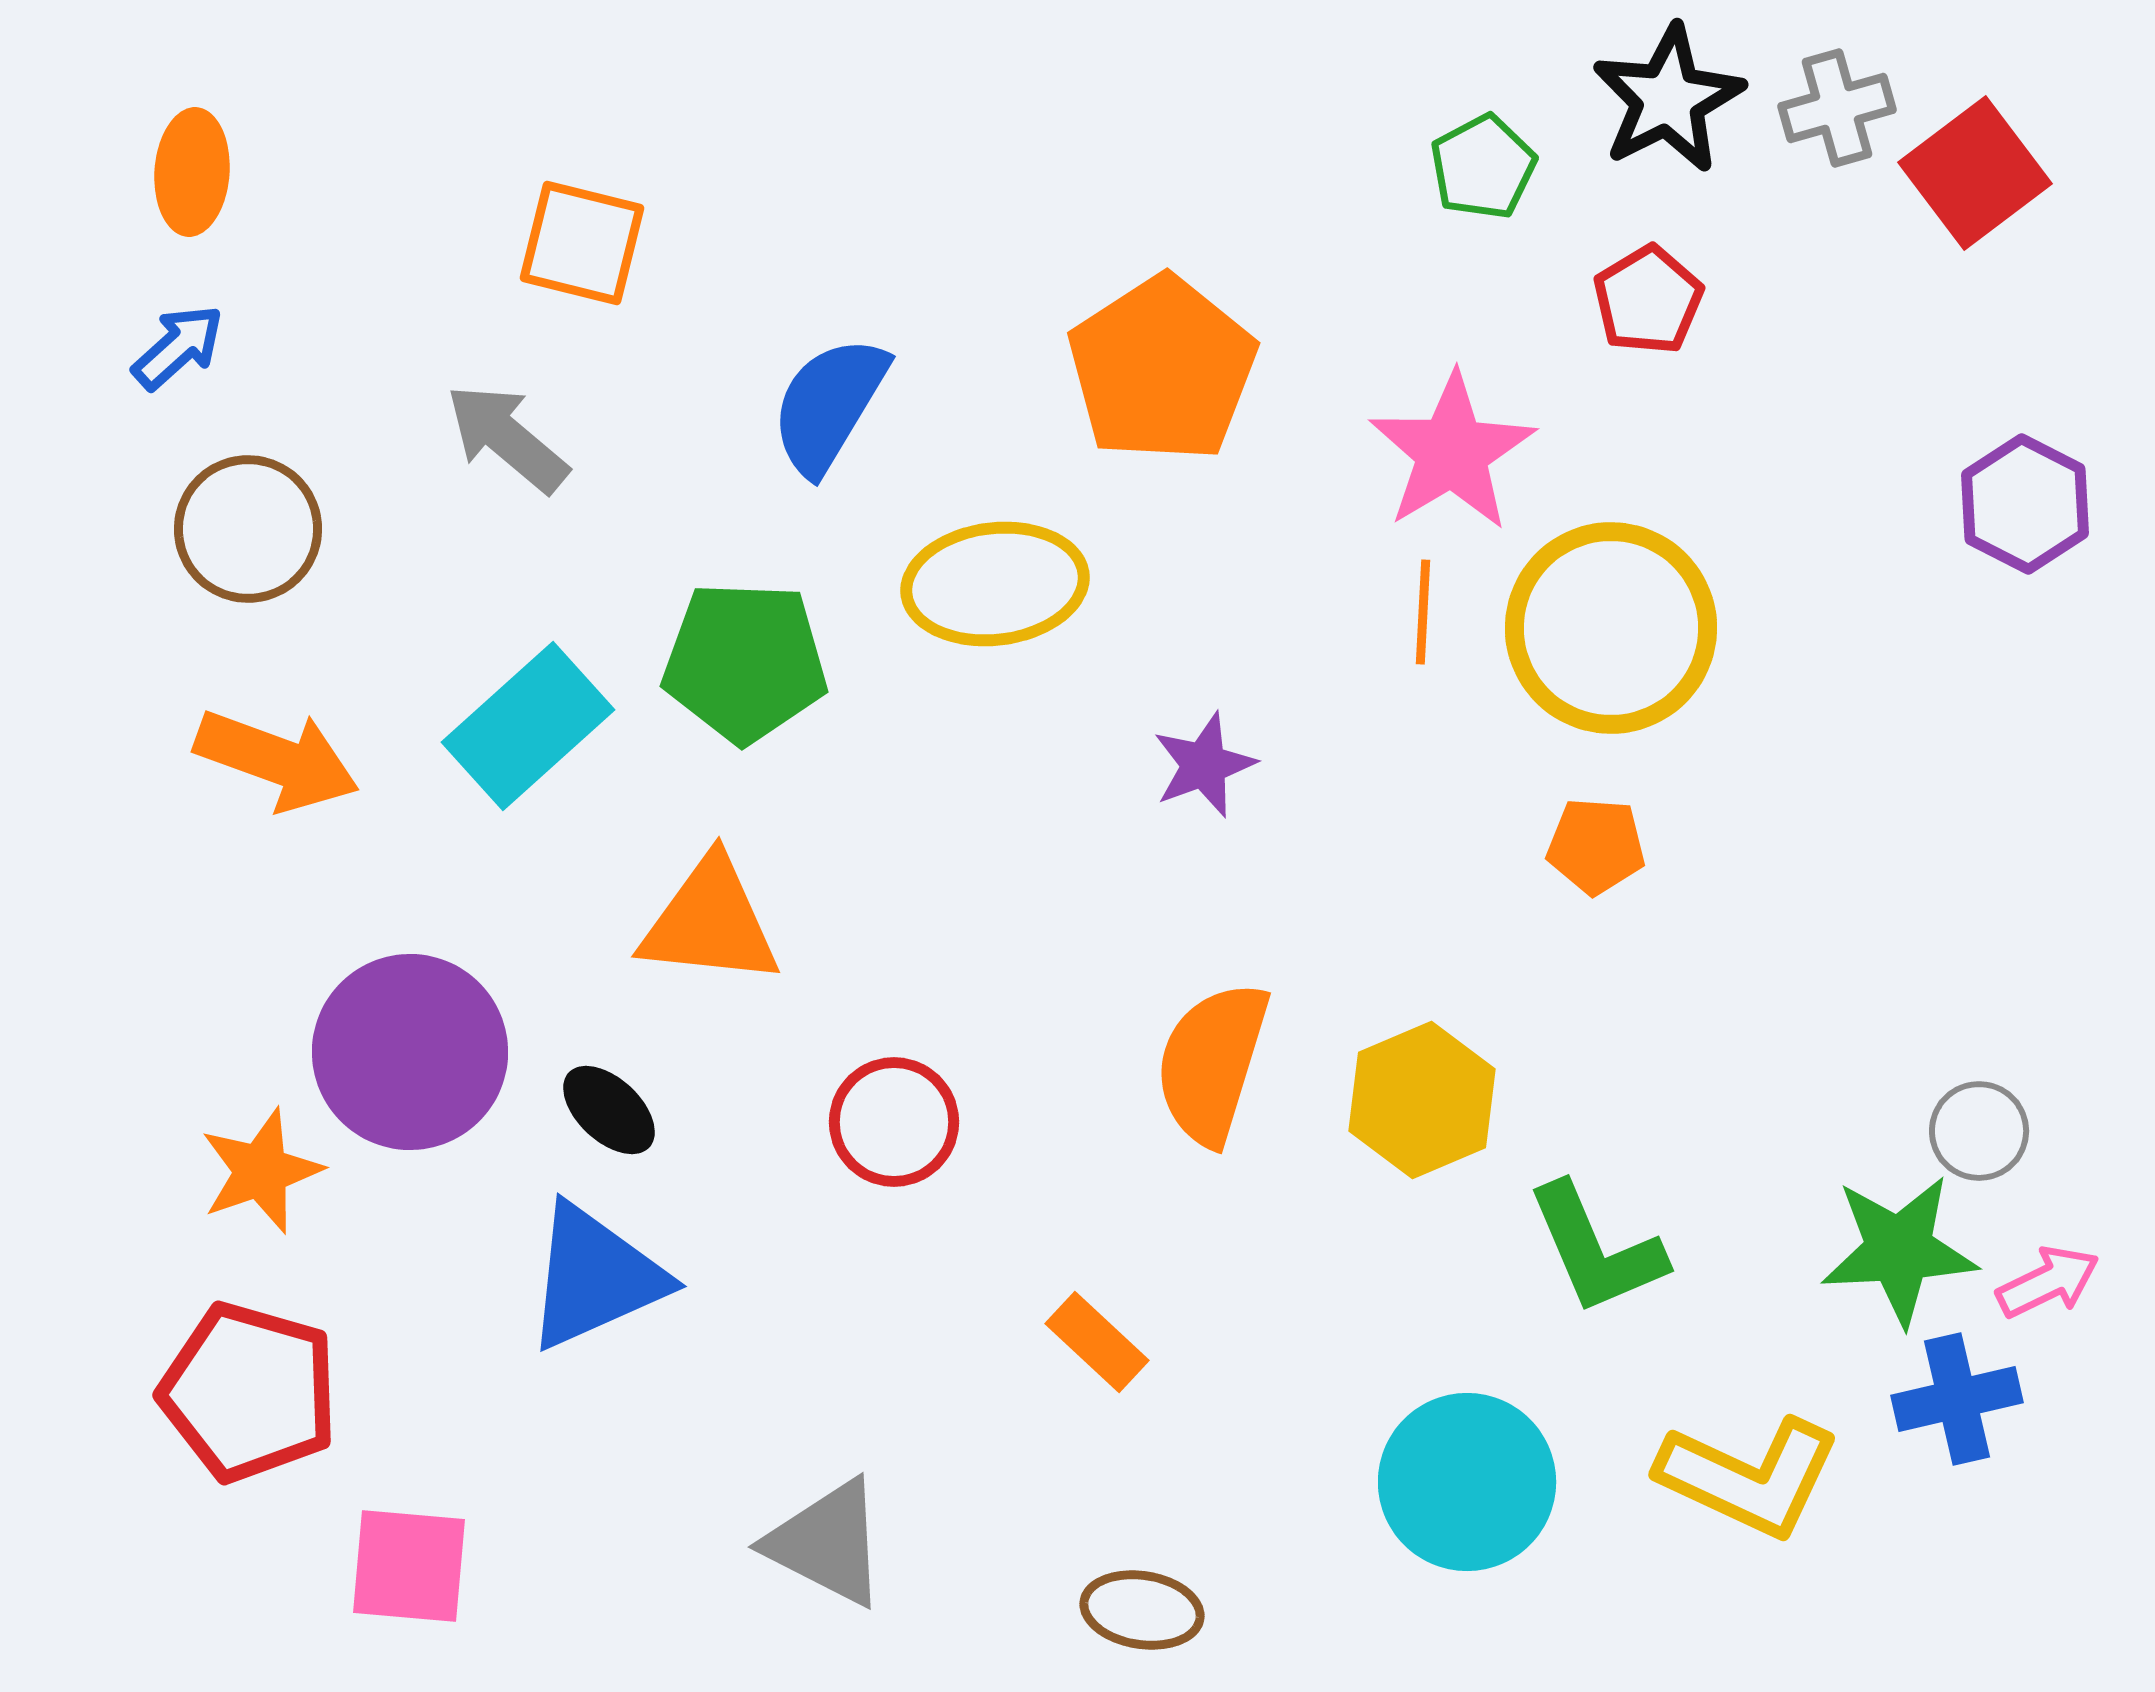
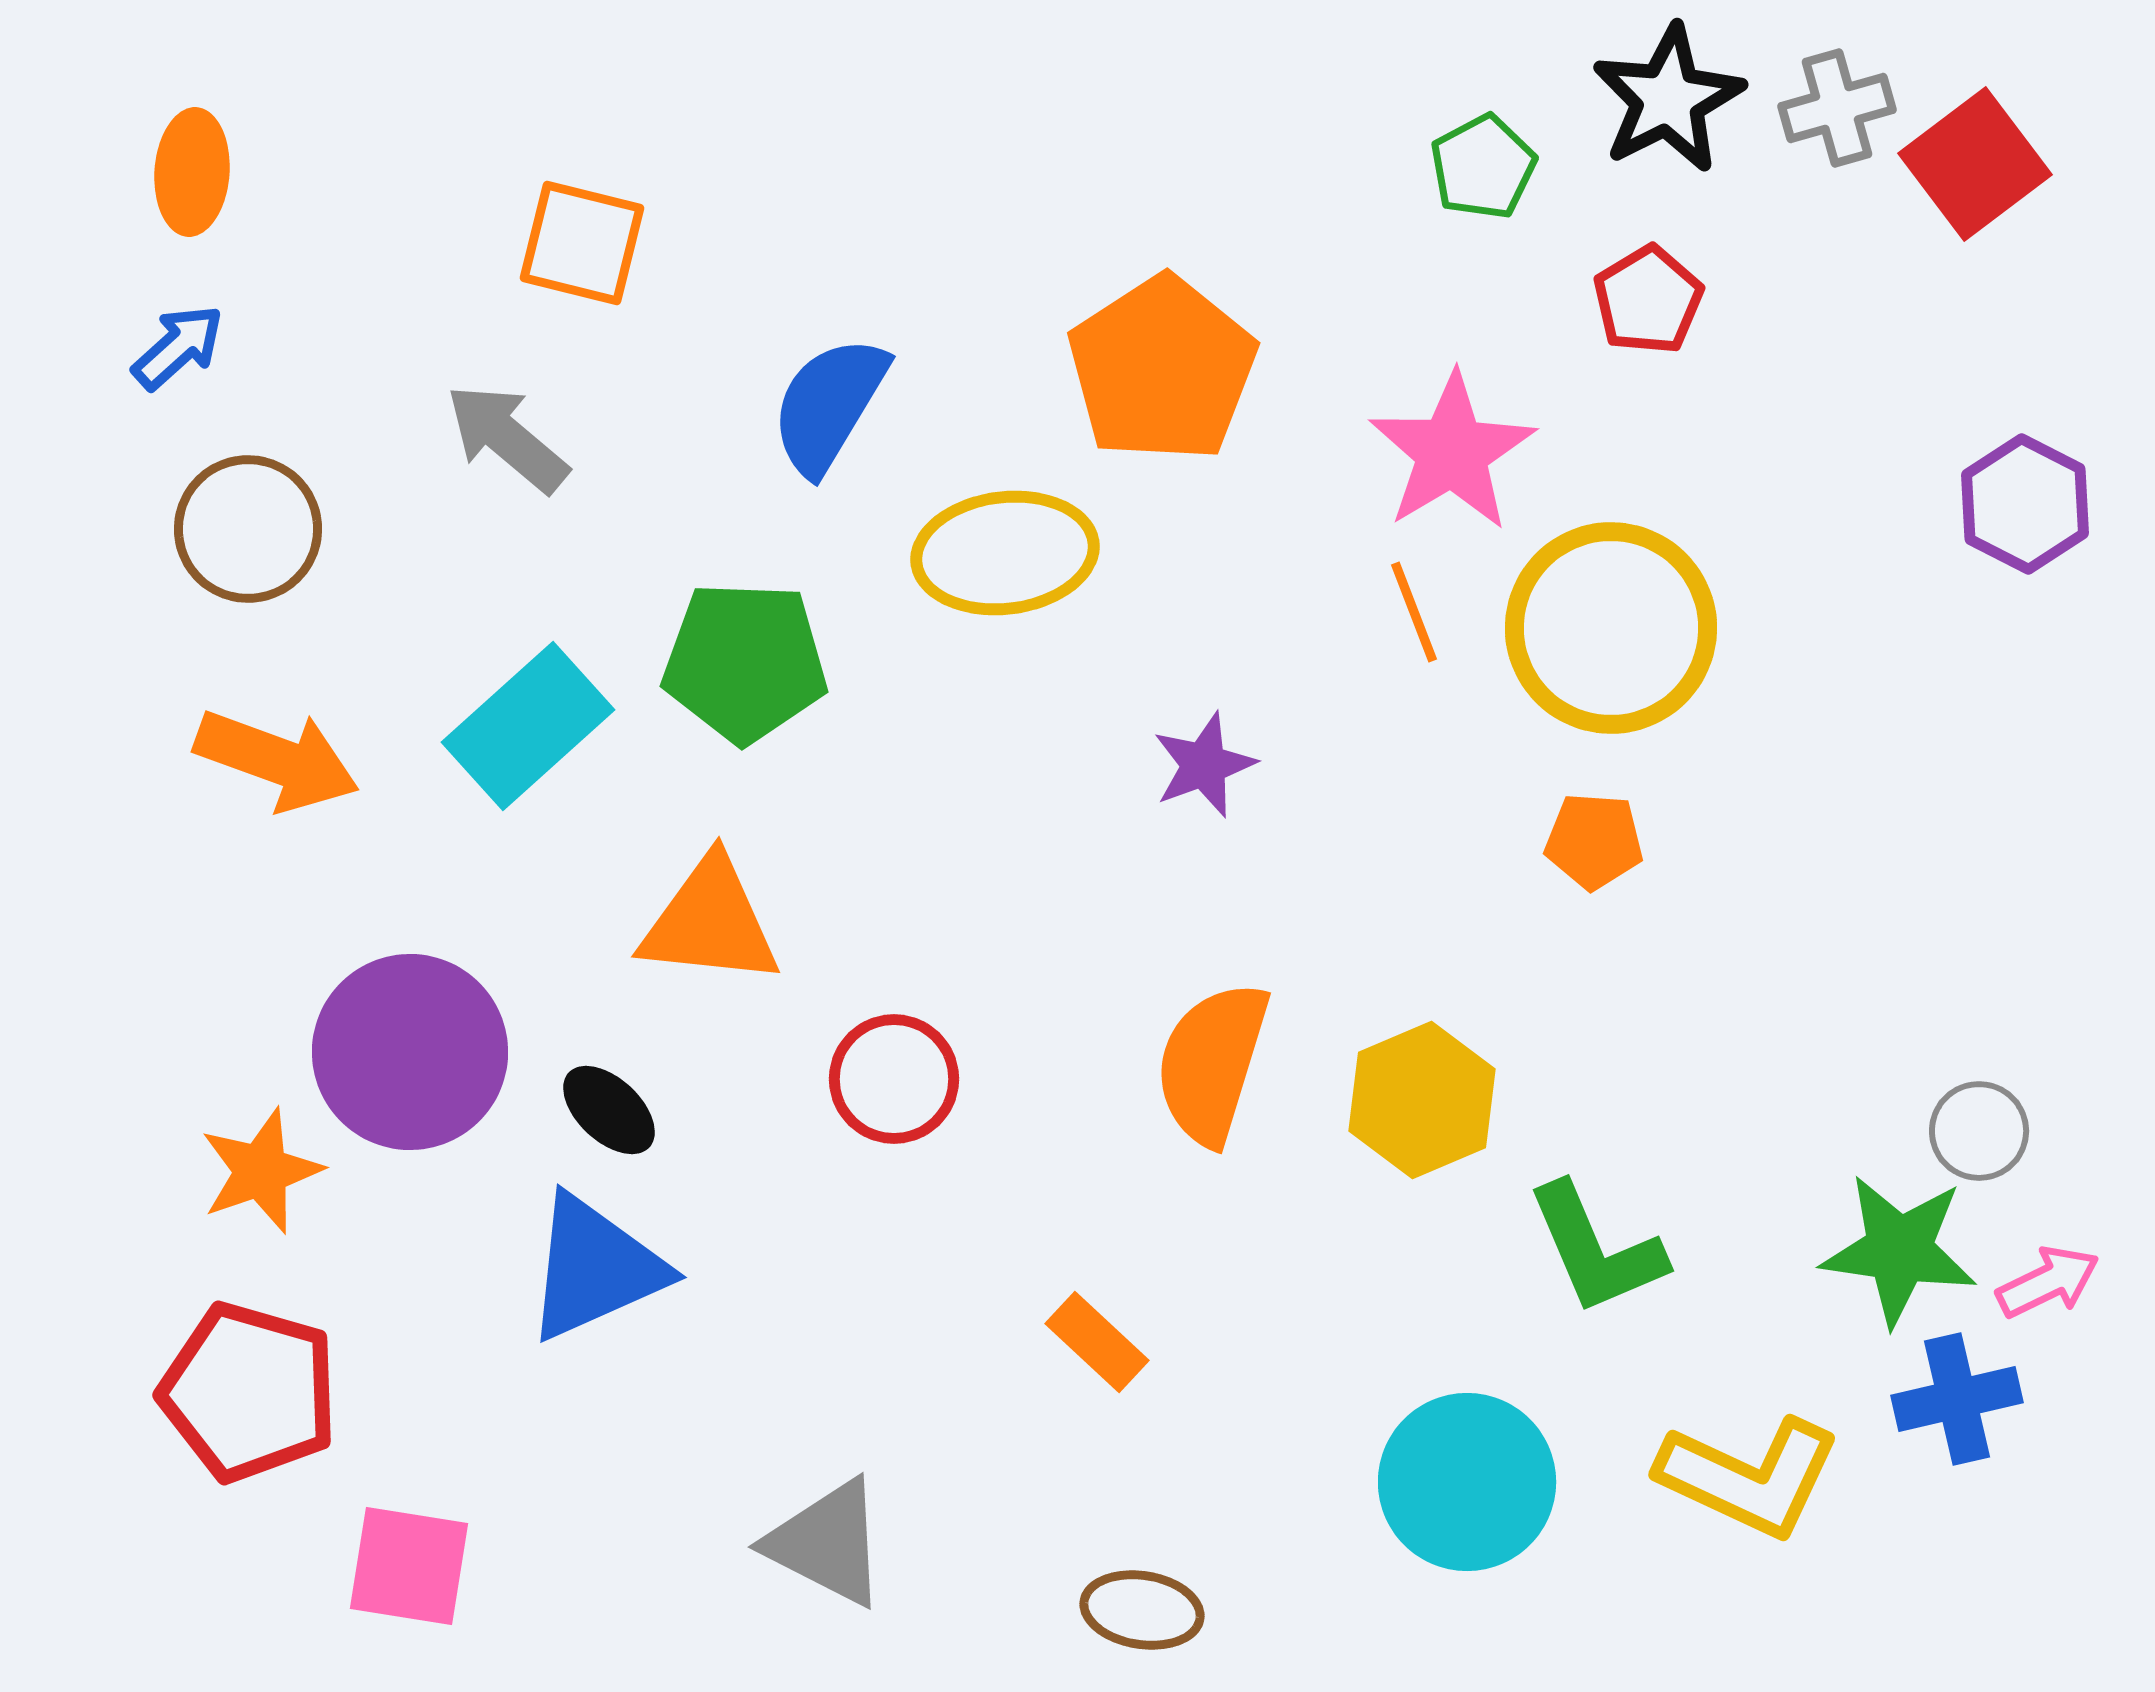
red square at (1975, 173): moved 9 px up
yellow ellipse at (995, 584): moved 10 px right, 31 px up
orange line at (1423, 612): moved 9 px left; rotated 24 degrees counterclockwise
orange pentagon at (1596, 846): moved 2 px left, 5 px up
red circle at (894, 1122): moved 43 px up
green star at (1899, 1250): rotated 11 degrees clockwise
blue triangle at (595, 1277): moved 9 px up
pink square at (409, 1566): rotated 4 degrees clockwise
